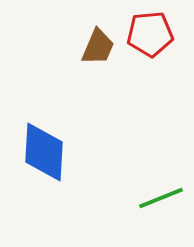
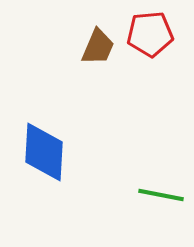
green line: moved 3 px up; rotated 33 degrees clockwise
